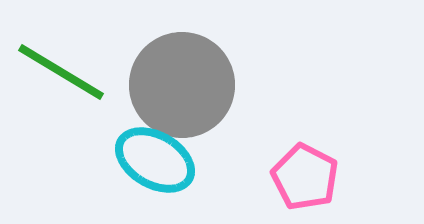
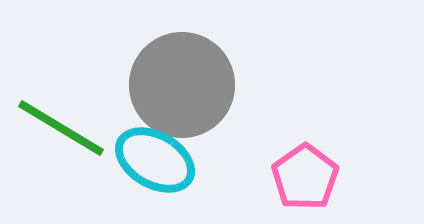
green line: moved 56 px down
pink pentagon: rotated 10 degrees clockwise
